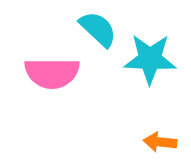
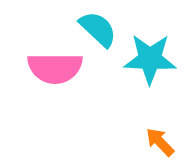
pink semicircle: moved 3 px right, 5 px up
orange arrow: rotated 40 degrees clockwise
